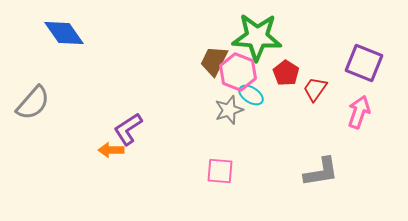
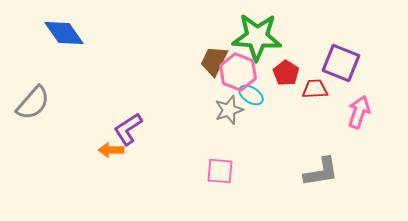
purple square: moved 23 px left
red trapezoid: rotated 52 degrees clockwise
